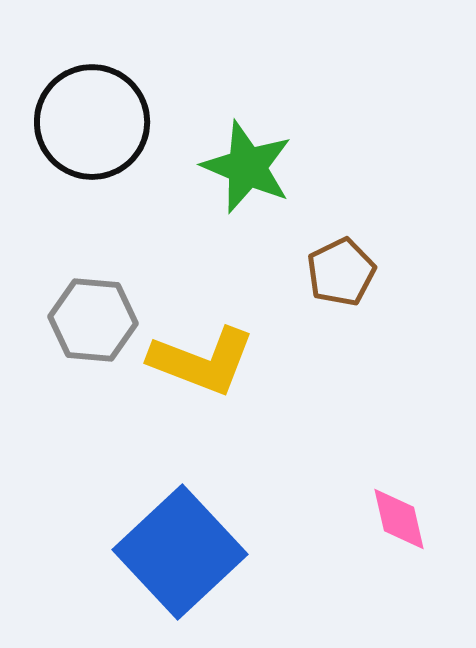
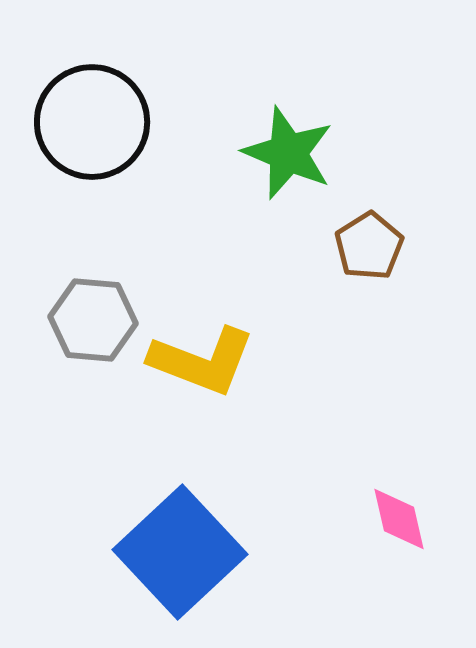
green star: moved 41 px right, 14 px up
brown pentagon: moved 28 px right, 26 px up; rotated 6 degrees counterclockwise
